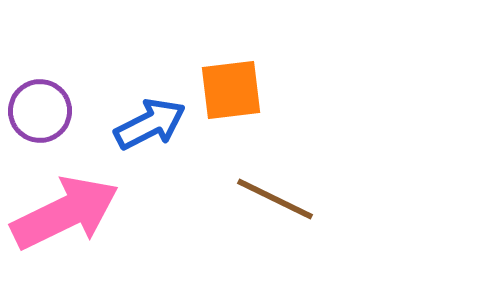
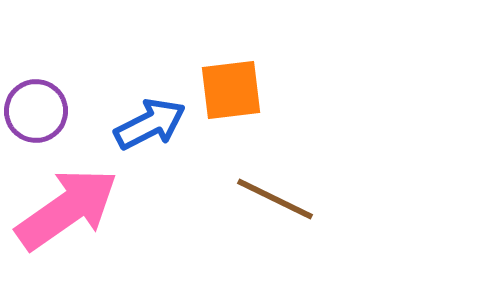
purple circle: moved 4 px left
pink arrow: moved 2 px right, 4 px up; rotated 9 degrees counterclockwise
